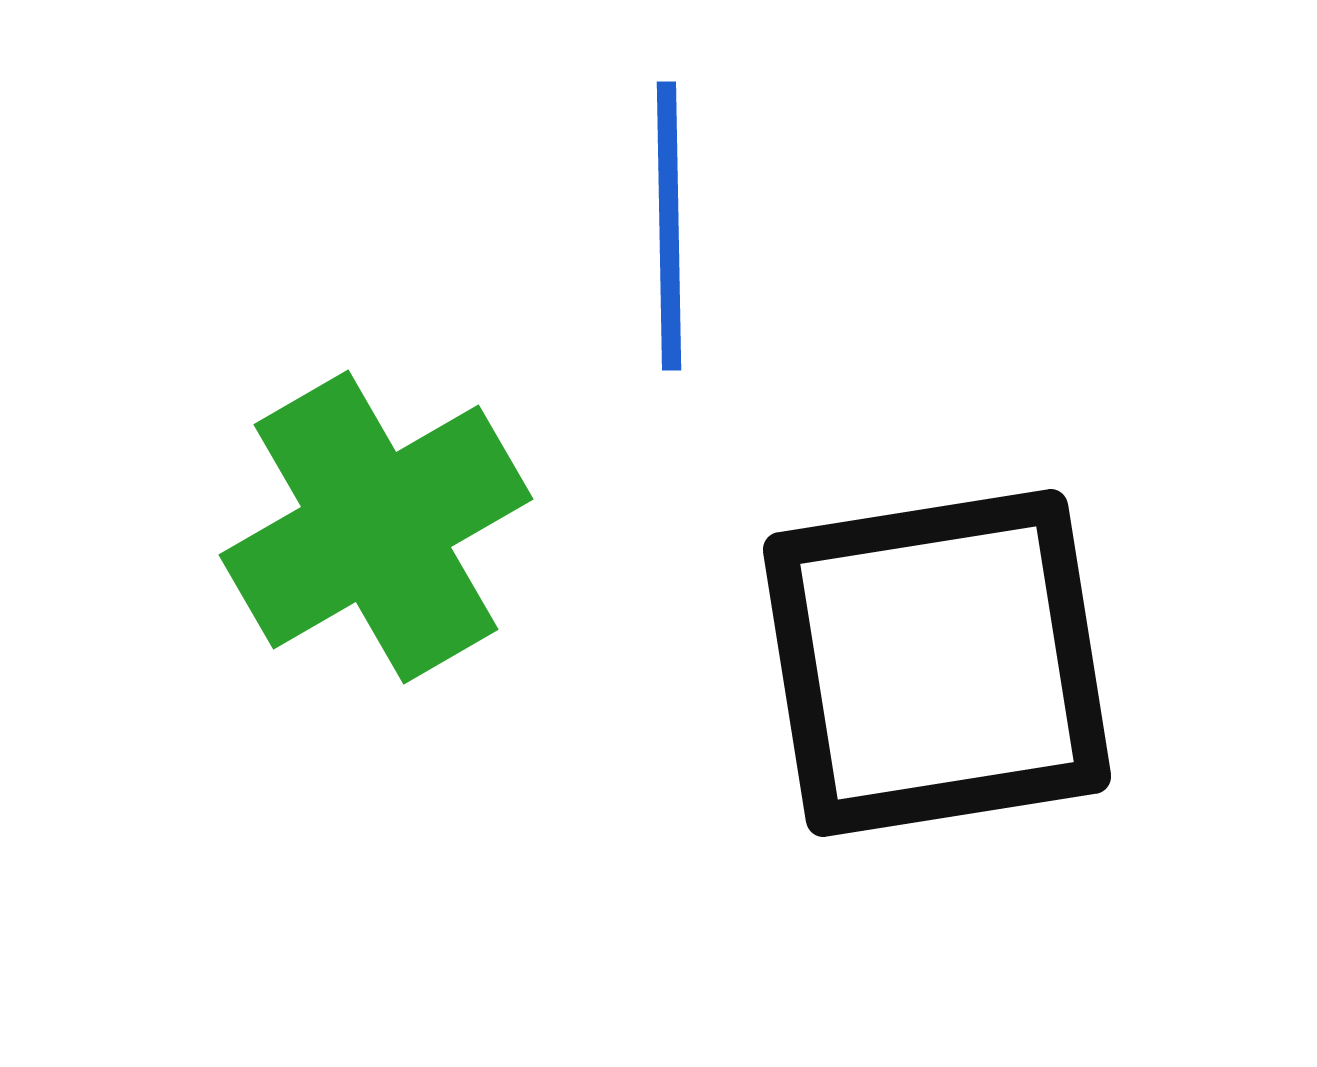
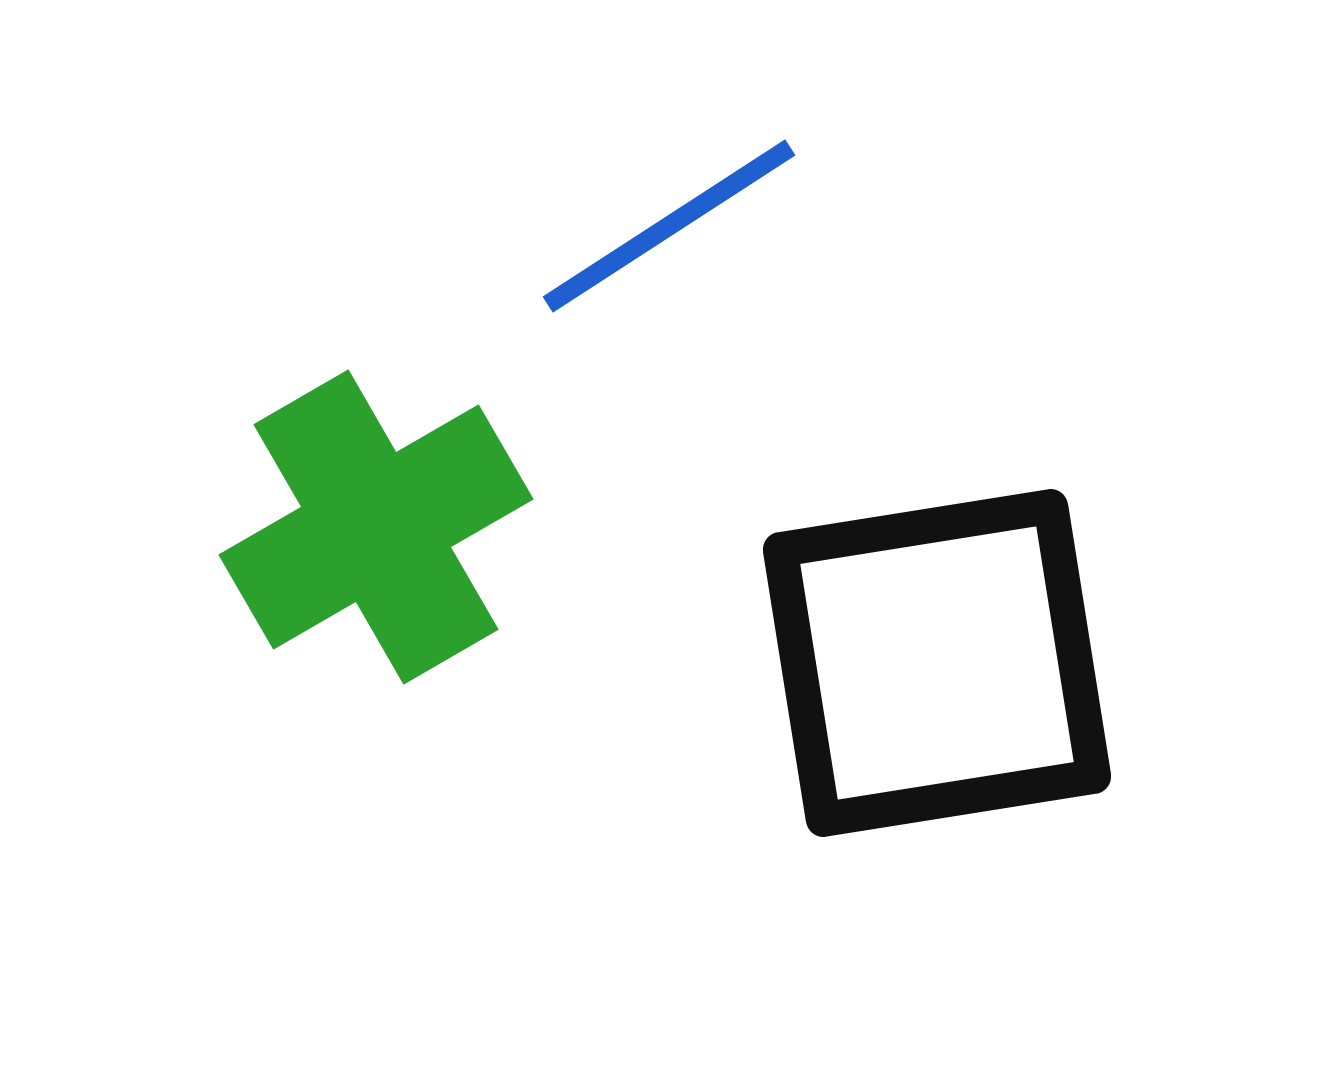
blue line: rotated 58 degrees clockwise
